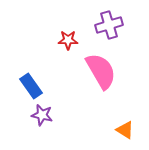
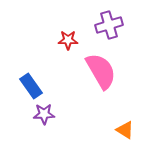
purple star: moved 2 px right, 1 px up; rotated 15 degrees counterclockwise
